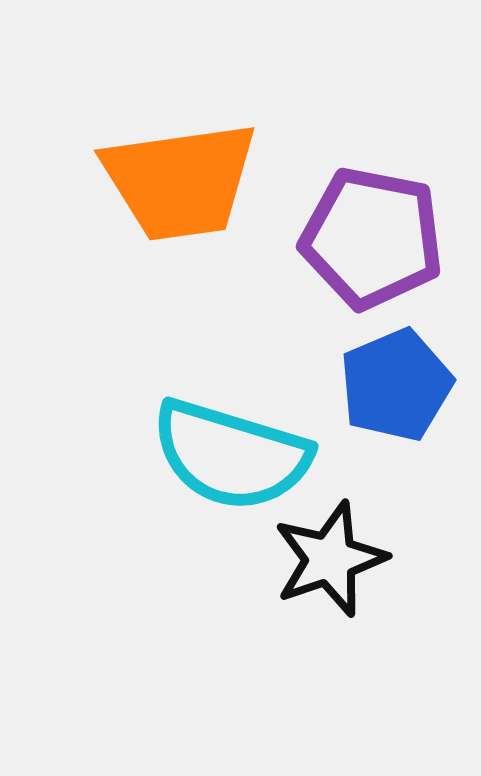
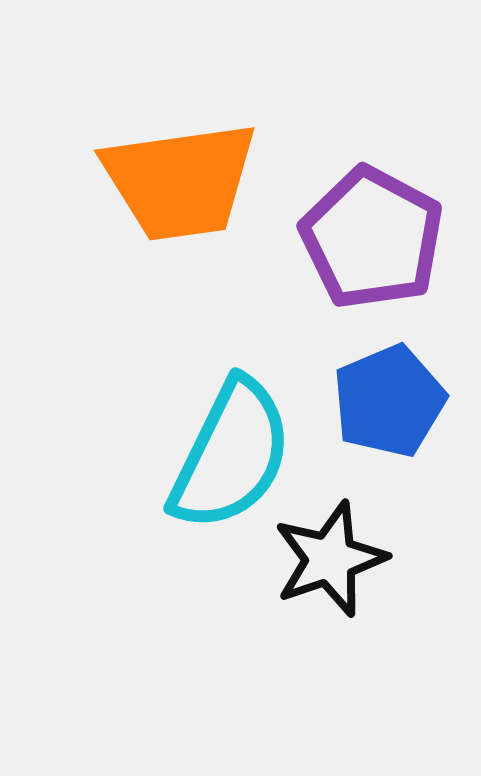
purple pentagon: rotated 17 degrees clockwise
blue pentagon: moved 7 px left, 16 px down
cyan semicircle: rotated 81 degrees counterclockwise
